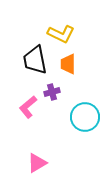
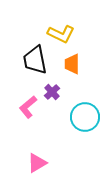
orange trapezoid: moved 4 px right
purple cross: rotated 28 degrees counterclockwise
